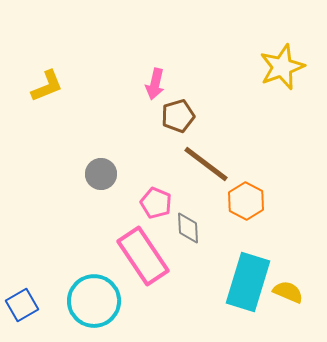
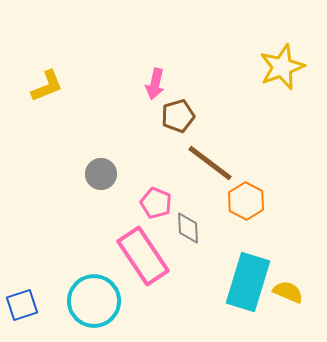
brown line: moved 4 px right, 1 px up
blue square: rotated 12 degrees clockwise
